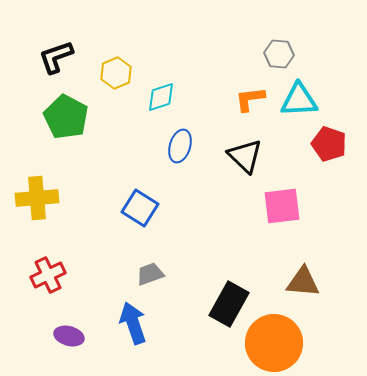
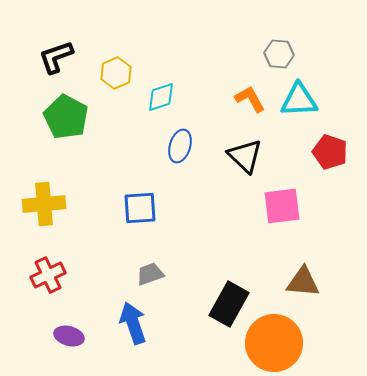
orange L-shape: rotated 68 degrees clockwise
red pentagon: moved 1 px right, 8 px down
yellow cross: moved 7 px right, 6 px down
blue square: rotated 36 degrees counterclockwise
